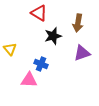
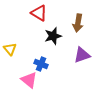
purple triangle: moved 2 px down
pink triangle: rotated 36 degrees clockwise
